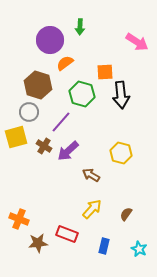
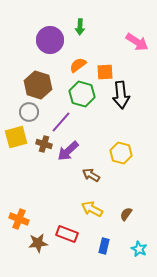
orange semicircle: moved 13 px right, 2 px down
brown cross: moved 2 px up; rotated 14 degrees counterclockwise
yellow arrow: rotated 105 degrees counterclockwise
